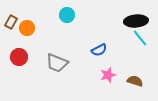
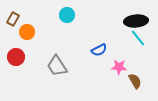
brown rectangle: moved 2 px right, 3 px up
orange circle: moved 4 px down
cyan line: moved 2 px left
red circle: moved 3 px left
gray trapezoid: moved 3 px down; rotated 35 degrees clockwise
pink star: moved 11 px right, 8 px up; rotated 21 degrees clockwise
brown semicircle: rotated 42 degrees clockwise
